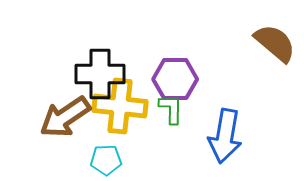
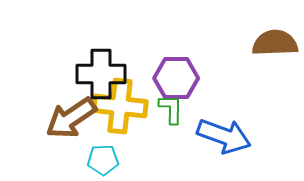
brown semicircle: rotated 42 degrees counterclockwise
black cross: moved 1 px right
purple hexagon: moved 1 px right, 1 px up
brown arrow: moved 6 px right, 1 px down
blue arrow: moved 1 px left; rotated 80 degrees counterclockwise
cyan pentagon: moved 3 px left
